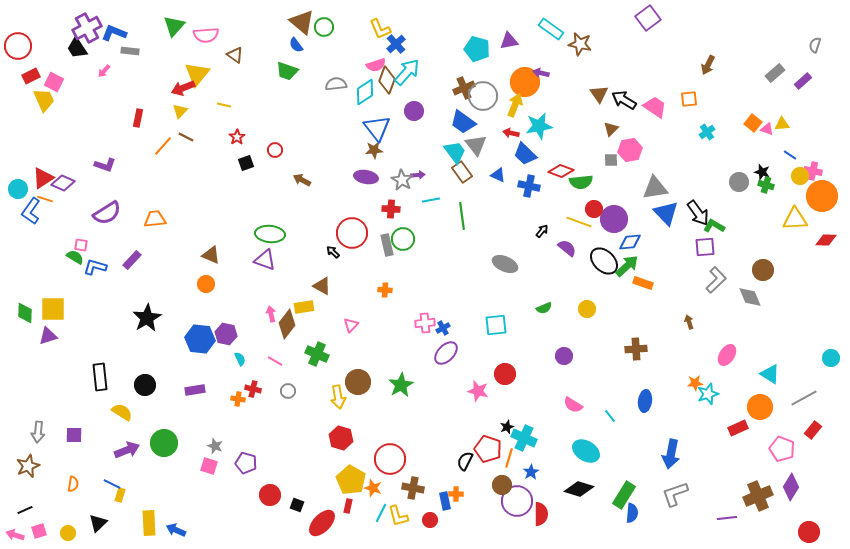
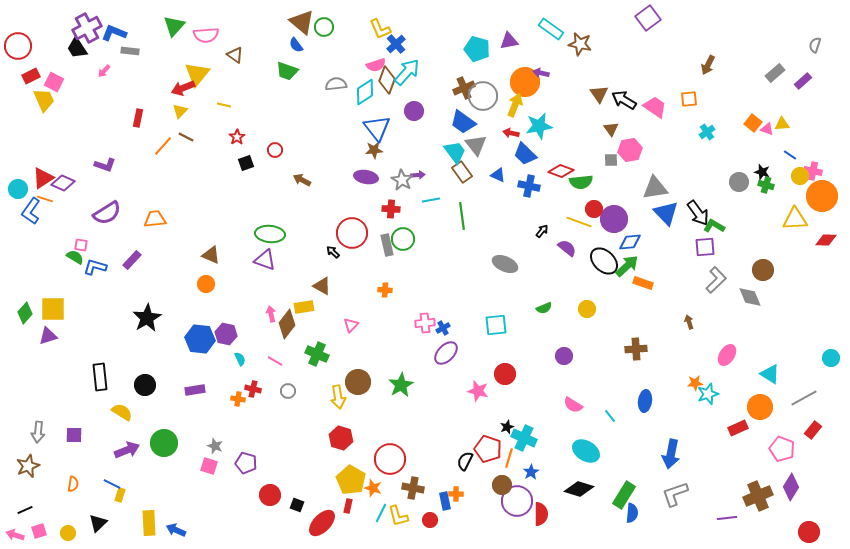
brown triangle at (611, 129): rotated 21 degrees counterclockwise
green diamond at (25, 313): rotated 40 degrees clockwise
